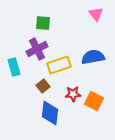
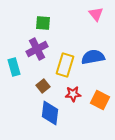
yellow rectangle: moved 6 px right; rotated 55 degrees counterclockwise
orange square: moved 6 px right, 1 px up
